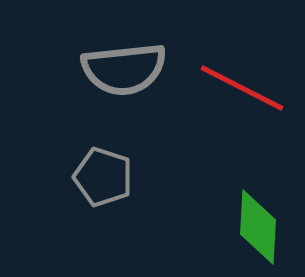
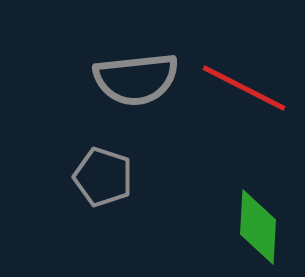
gray semicircle: moved 12 px right, 10 px down
red line: moved 2 px right
